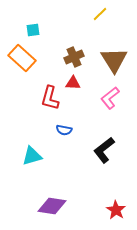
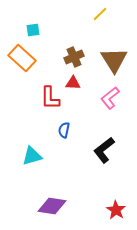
red L-shape: rotated 15 degrees counterclockwise
blue semicircle: rotated 91 degrees clockwise
